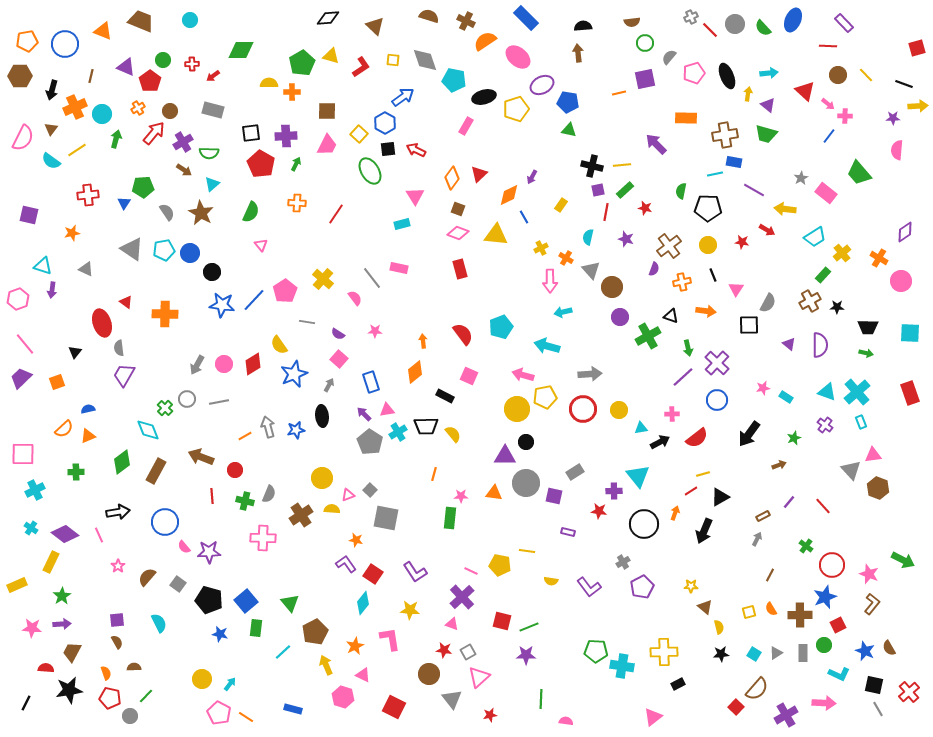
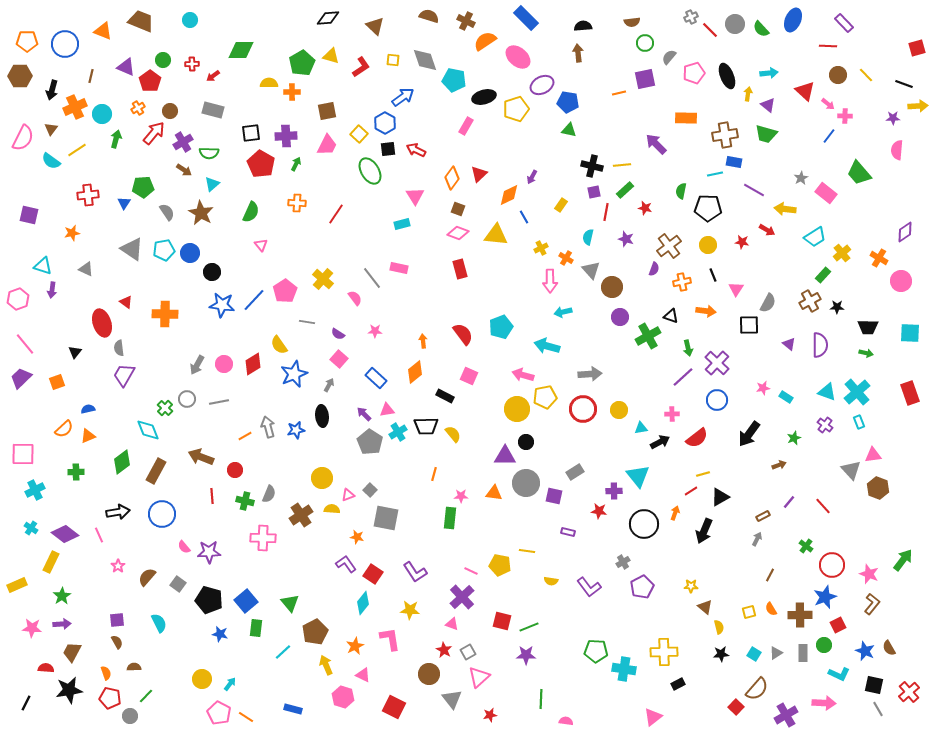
green semicircle at (763, 28): moved 2 px left, 1 px down
orange pentagon at (27, 41): rotated 10 degrees clockwise
brown square at (327, 111): rotated 12 degrees counterclockwise
purple square at (598, 190): moved 4 px left, 2 px down
blue rectangle at (371, 382): moved 5 px right, 4 px up; rotated 30 degrees counterclockwise
cyan rectangle at (861, 422): moved 2 px left
blue circle at (165, 522): moved 3 px left, 8 px up
orange star at (356, 540): moved 1 px right, 3 px up
green arrow at (903, 560): rotated 80 degrees counterclockwise
red star at (444, 650): rotated 21 degrees clockwise
cyan cross at (622, 666): moved 2 px right, 3 px down
